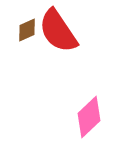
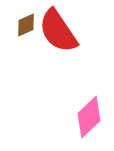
brown diamond: moved 1 px left, 5 px up
